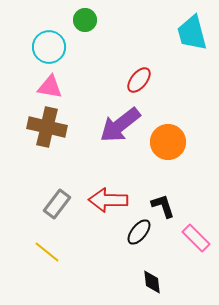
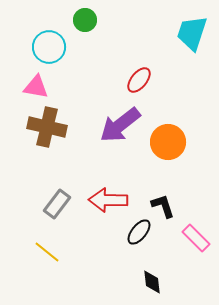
cyan trapezoid: rotated 33 degrees clockwise
pink triangle: moved 14 px left
